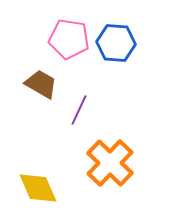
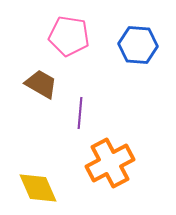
pink pentagon: moved 3 px up
blue hexagon: moved 22 px right, 2 px down
purple line: moved 1 px right, 3 px down; rotated 20 degrees counterclockwise
orange cross: rotated 18 degrees clockwise
